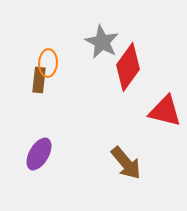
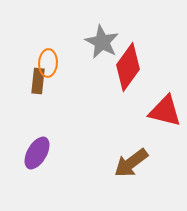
brown rectangle: moved 1 px left, 1 px down
purple ellipse: moved 2 px left, 1 px up
brown arrow: moved 5 px right; rotated 93 degrees clockwise
